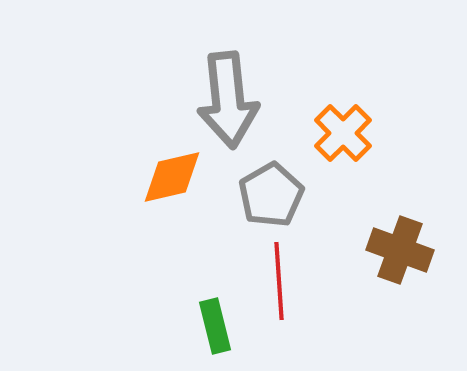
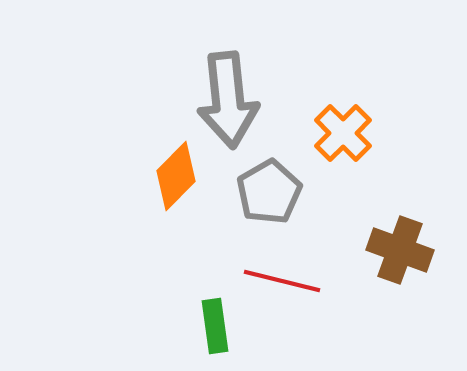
orange diamond: moved 4 px right, 1 px up; rotated 32 degrees counterclockwise
gray pentagon: moved 2 px left, 3 px up
red line: moved 3 px right; rotated 72 degrees counterclockwise
green rectangle: rotated 6 degrees clockwise
